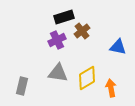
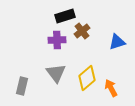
black rectangle: moved 1 px right, 1 px up
purple cross: rotated 24 degrees clockwise
blue triangle: moved 1 px left, 5 px up; rotated 30 degrees counterclockwise
gray triangle: moved 2 px left; rotated 45 degrees clockwise
yellow diamond: rotated 10 degrees counterclockwise
orange arrow: rotated 18 degrees counterclockwise
